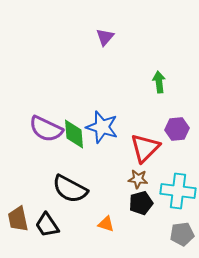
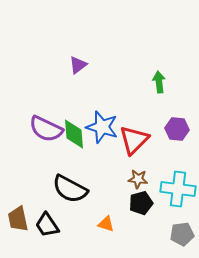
purple triangle: moved 27 px left, 28 px down; rotated 12 degrees clockwise
purple hexagon: rotated 10 degrees clockwise
red triangle: moved 11 px left, 8 px up
cyan cross: moved 2 px up
